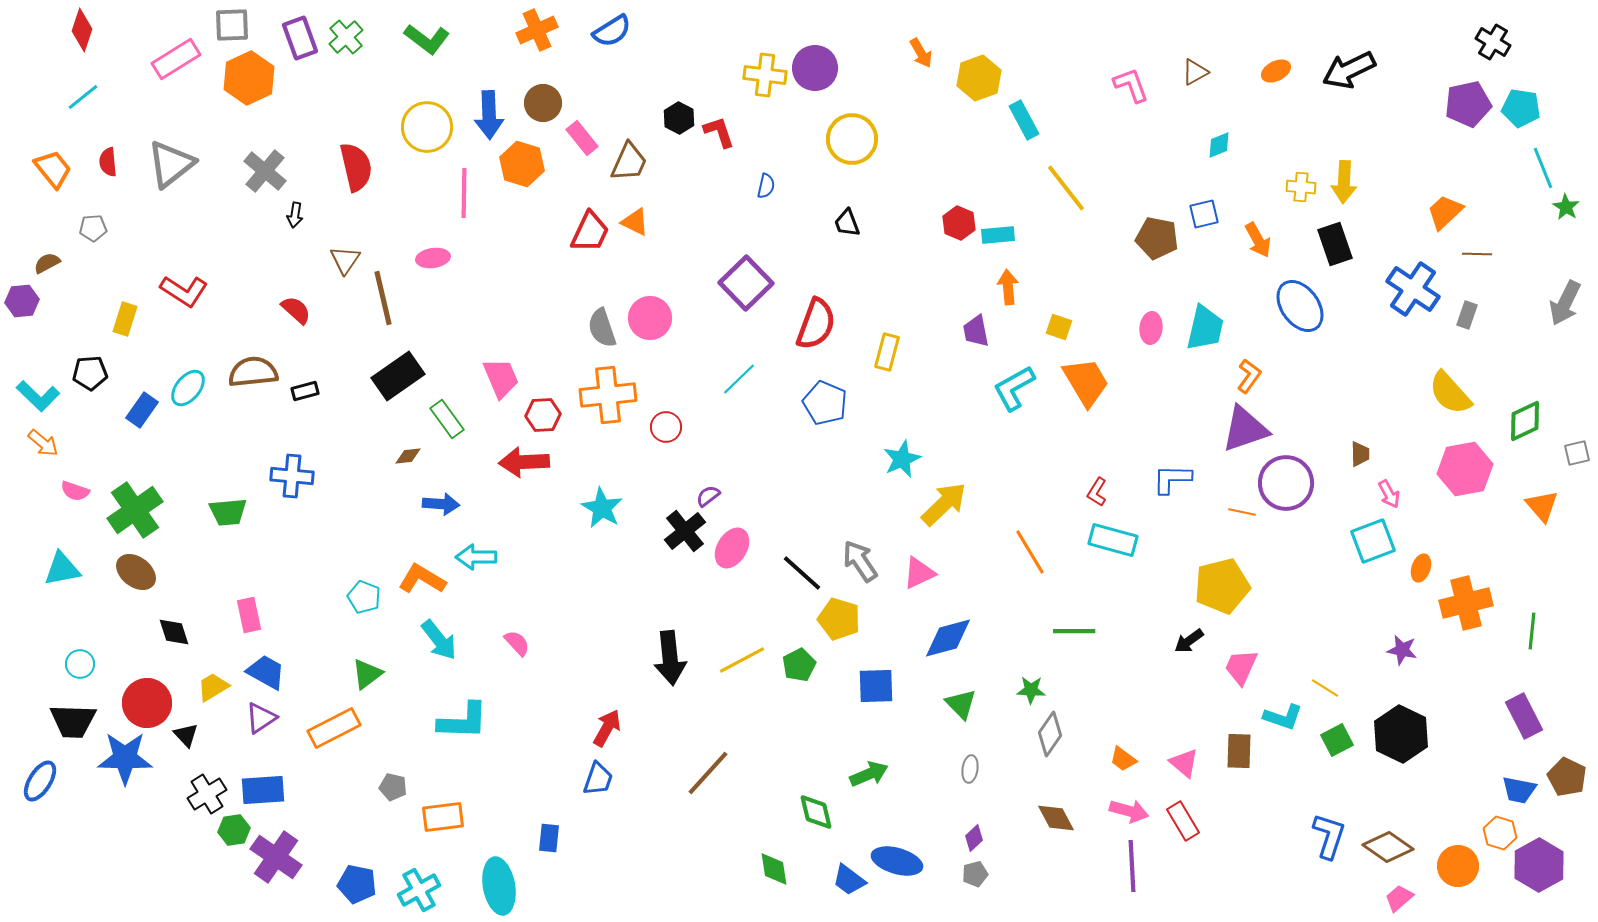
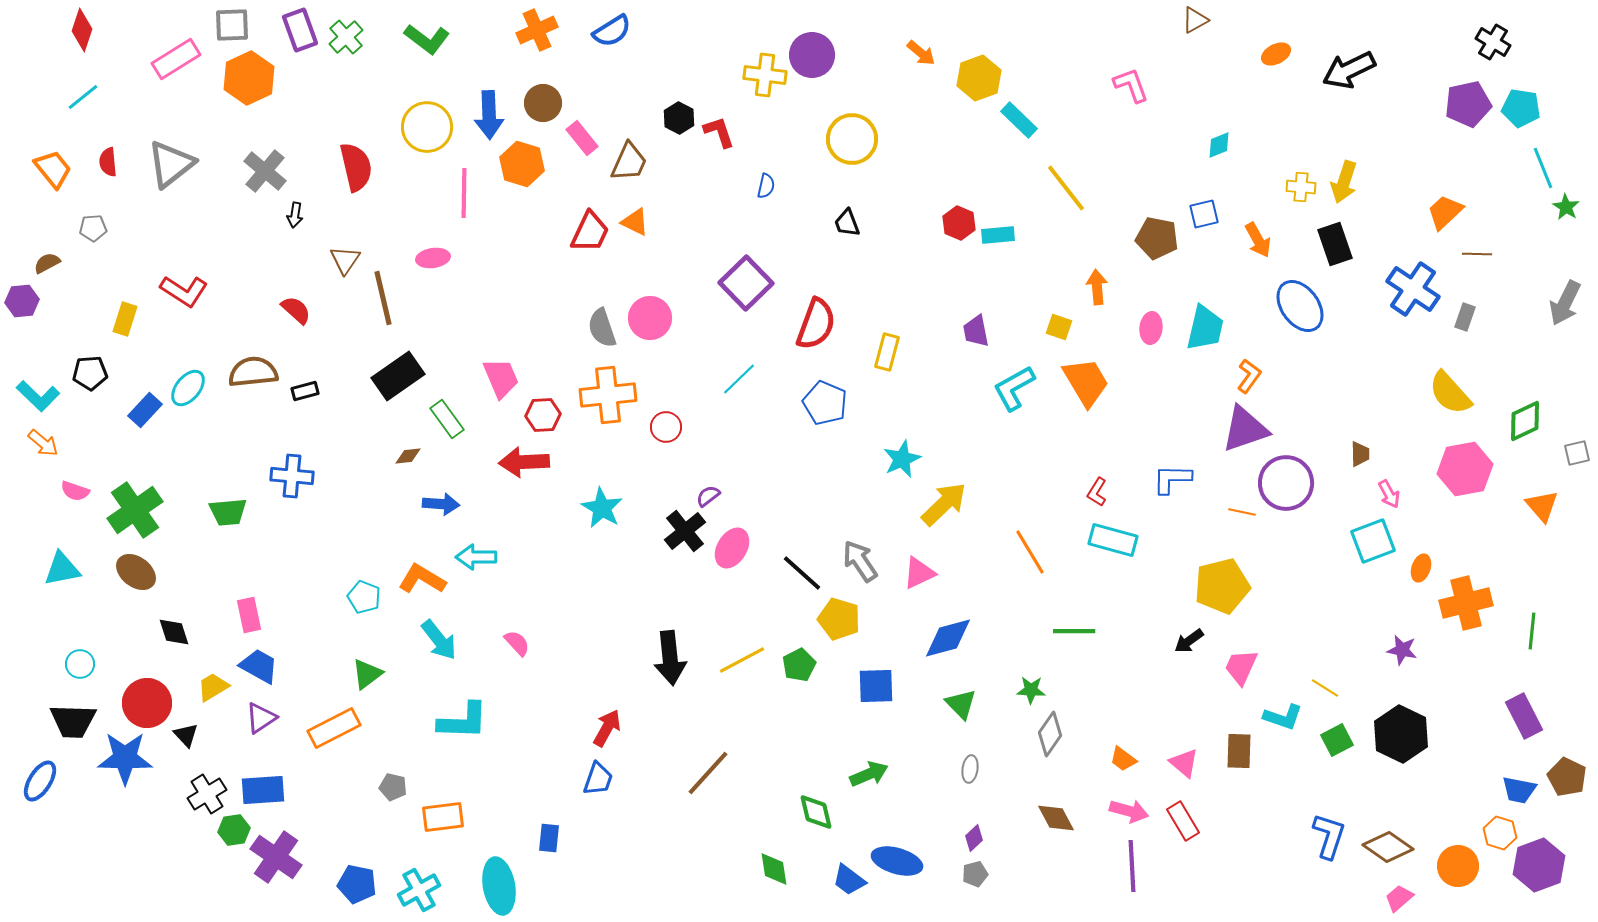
purple rectangle at (300, 38): moved 8 px up
orange arrow at (921, 53): rotated 20 degrees counterclockwise
purple circle at (815, 68): moved 3 px left, 13 px up
orange ellipse at (1276, 71): moved 17 px up
brown triangle at (1195, 72): moved 52 px up
cyan rectangle at (1024, 120): moved 5 px left; rotated 18 degrees counterclockwise
yellow arrow at (1344, 182): rotated 15 degrees clockwise
orange arrow at (1008, 287): moved 89 px right
gray rectangle at (1467, 315): moved 2 px left, 2 px down
blue rectangle at (142, 410): moved 3 px right; rotated 8 degrees clockwise
blue trapezoid at (266, 672): moved 7 px left, 6 px up
purple hexagon at (1539, 865): rotated 9 degrees clockwise
